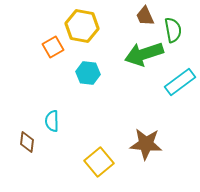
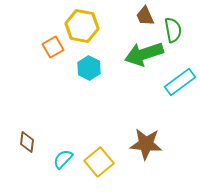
cyan hexagon: moved 1 px right, 5 px up; rotated 20 degrees clockwise
cyan semicircle: moved 11 px right, 38 px down; rotated 45 degrees clockwise
